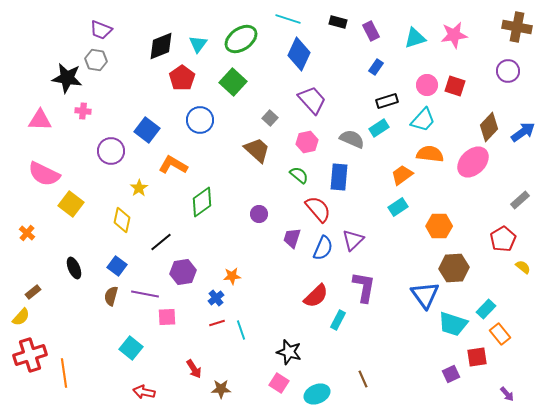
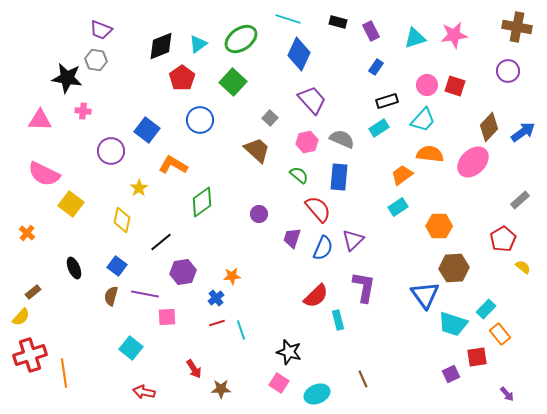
cyan triangle at (198, 44): rotated 18 degrees clockwise
gray semicircle at (352, 139): moved 10 px left
cyan rectangle at (338, 320): rotated 42 degrees counterclockwise
